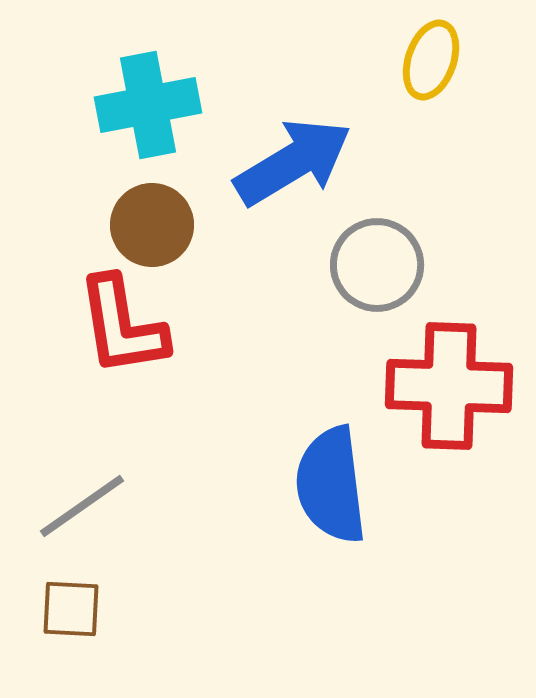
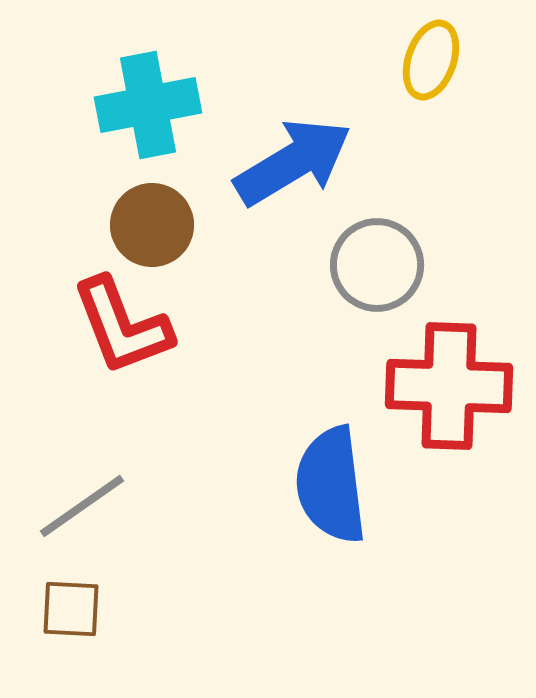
red L-shape: rotated 12 degrees counterclockwise
